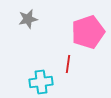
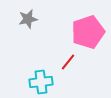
red line: moved 2 px up; rotated 30 degrees clockwise
